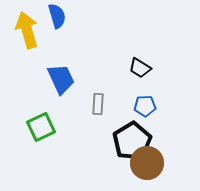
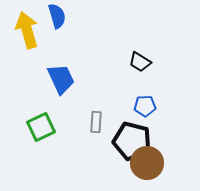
black trapezoid: moved 6 px up
gray rectangle: moved 2 px left, 18 px down
black pentagon: rotated 27 degrees counterclockwise
